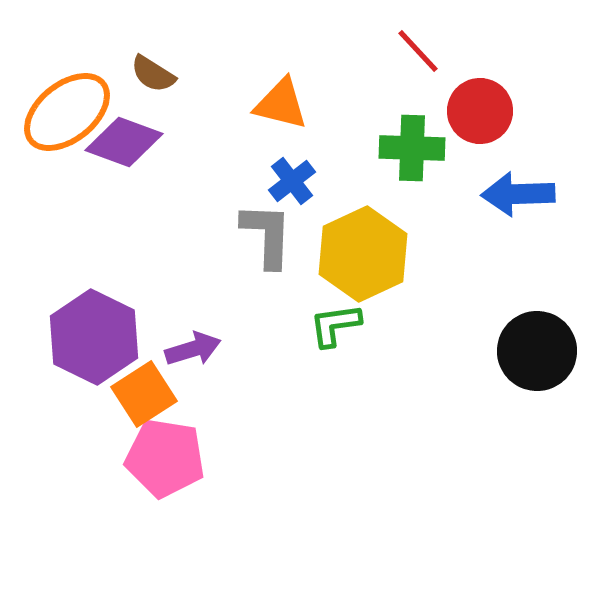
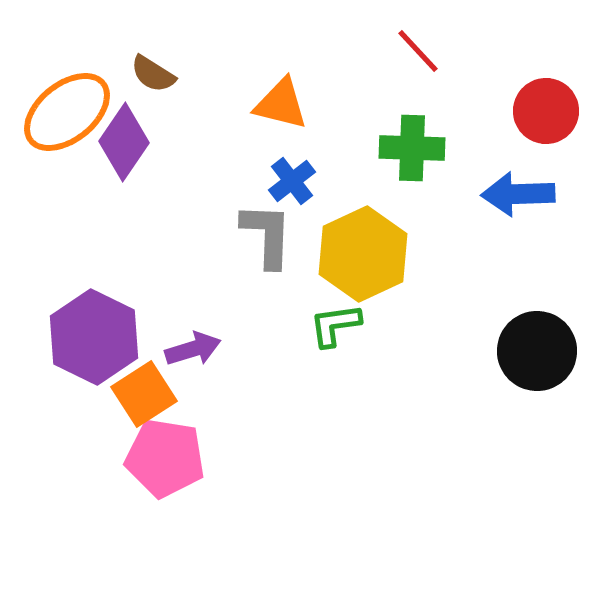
red circle: moved 66 px right
purple diamond: rotated 76 degrees counterclockwise
